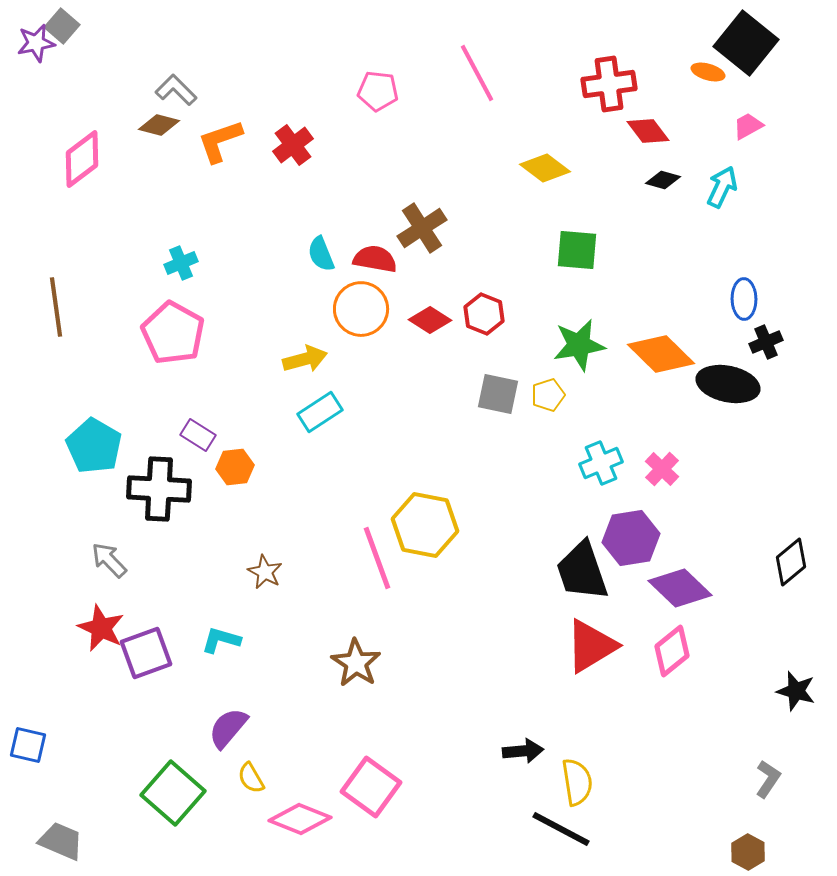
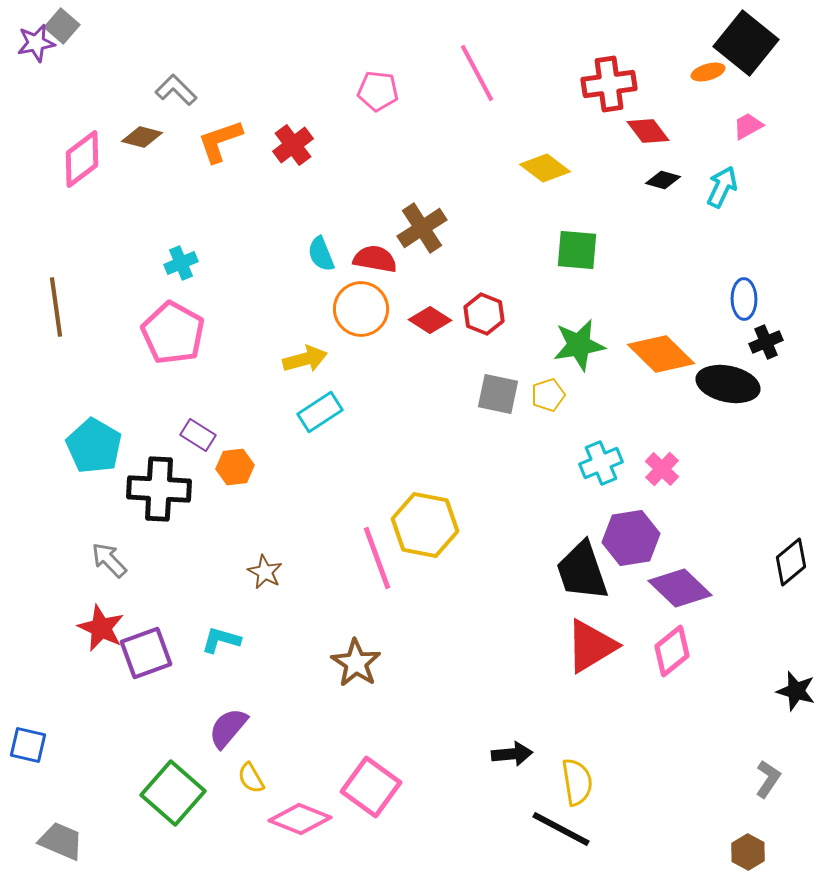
orange ellipse at (708, 72): rotated 32 degrees counterclockwise
brown diamond at (159, 125): moved 17 px left, 12 px down
black arrow at (523, 751): moved 11 px left, 3 px down
